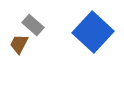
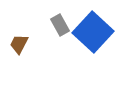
gray rectangle: moved 27 px right; rotated 20 degrees clockwise
